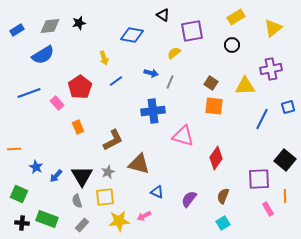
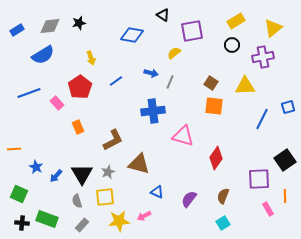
yellow rectangle at (236, 17): moved 4 px down
yellow arrow at (104, 58): moved 13 px left
purple cross at (271, 69): moved 8 px left, 12 px up
black square at (285, 160): rotated 15 degrees clockwise
black triangle at (82, 176): moved 2 px up
